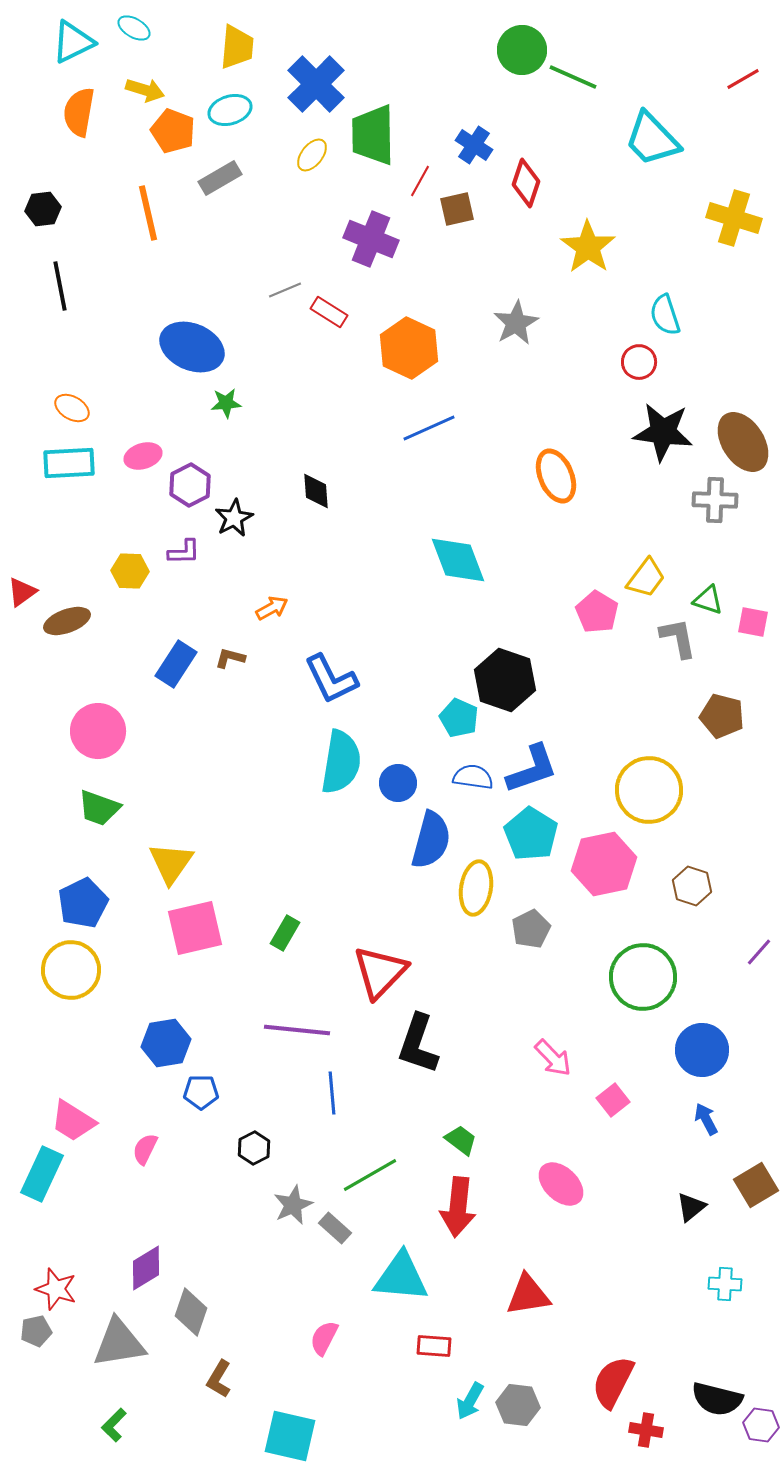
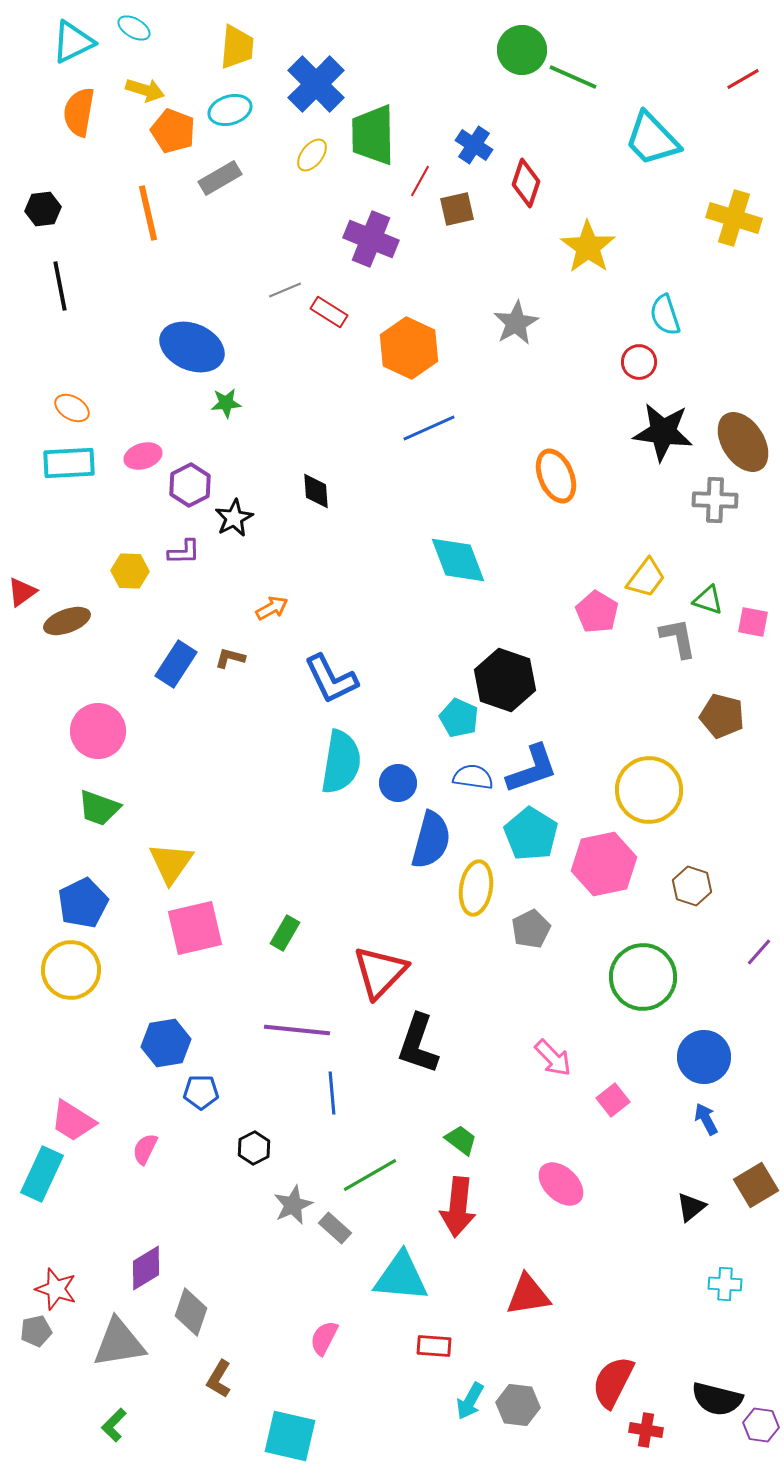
blue circle at (702, 1050): moved 2 px right, 7 px down
